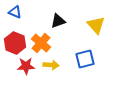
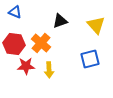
black triangle: moved 2 px right
red hexagon: moved 1 px left, 1 px down; rotated 15 degrees counterclockwise
blue square: moved 5 px right
yellow arrow: moved 2 px left, 5 px down; rotated 84 degrees clockwise
